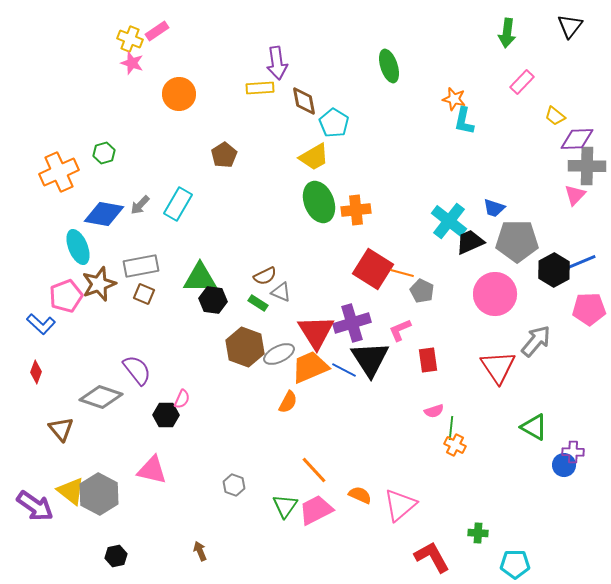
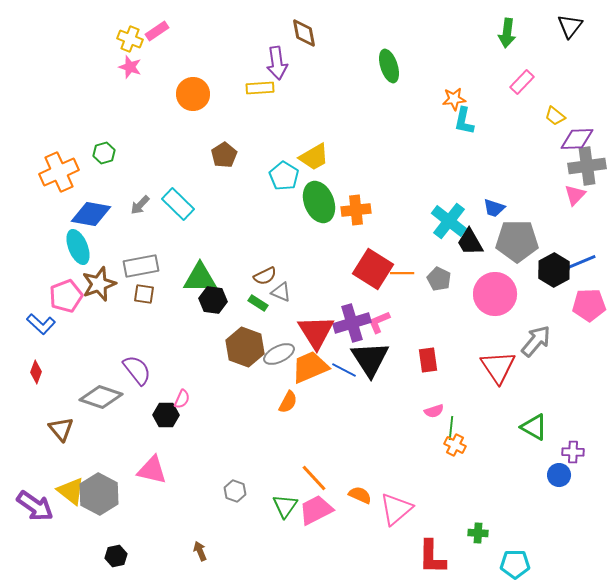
pink star at (132, 63): moved 2 px left, 4 px down
orange circle at (179, 94): moved 14 px right
orange star at (454, 99): rotated 20 degrees counterclockwise
brown diamond at (304, 101): moved 68 px up
cyan pentagon at (334, 123): moved 50 px left, 53 px down
gray cross at (587, 166): rotated 9 degrees counterclockwise
cyan rectangle at (178, 204): rotated 76 degrees counterclockwise
blue diamond at (104, 214): moved 13 px left
black trapezoid at (470, 242): rotated 96 degrees counterclockwise
orange line at (402, 273): rotated 15 degrees counterclockwise
gray pentagon at (422, 291): moved 17 px right, 12 px up
brown square at (144, 294): rotated 15 degrees counterclockwise
pink pentagon at (589, 309): moved 4 px up
pink L-shape at (400, 330): moved 21 px left, 8 px up
blue circle at (564, 465): moved 5 px left, 10 px down
orange line at (314, 470): moved 8 px down
gray hexagon at (234, 485): moved 1 px right, 6 px down
pink triangle at (400, 505): moved 4 px left, 4 px down
red L-shape at (432, 557): rotated 150 degrees counterclockwise
